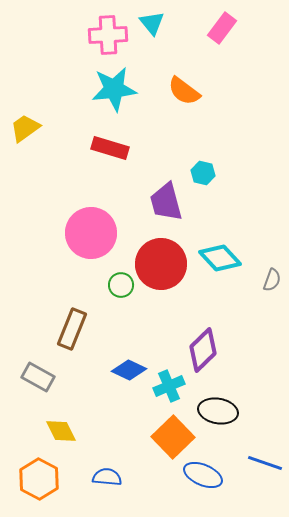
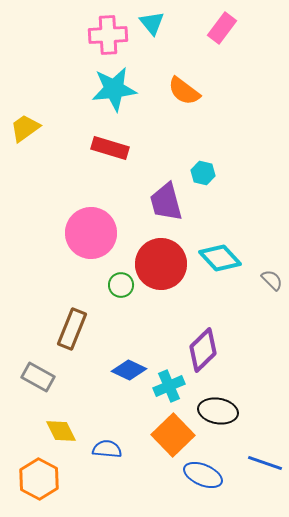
gray semicircle: rotated 65 degrees counterclockwise
orange square: moved 2 px up
blue semicircle: moved 28 px up
